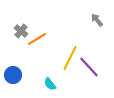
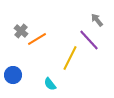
purple line: moved 27 px up
